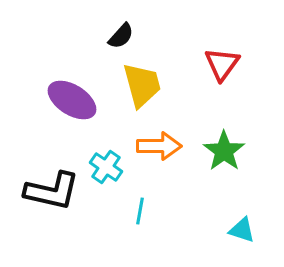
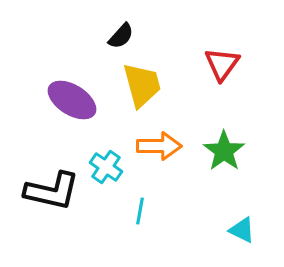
cyan triangle: rotated 8 degrees clockwise
